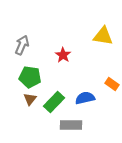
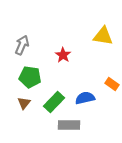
brown triangle: moved 6 px left, 4 px down
gray rectangle: moved 2 px left
